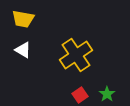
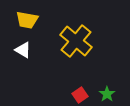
yellow trapezoid: moved 4 px right, 1 px down
yellow cross: moved 14 px up; rotated 16 degrees counterclockwise
